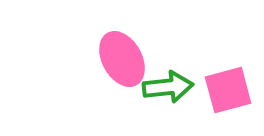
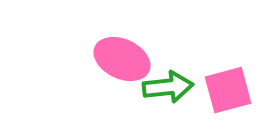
pink ellipse: rotated 36 degrees counterclockwise
